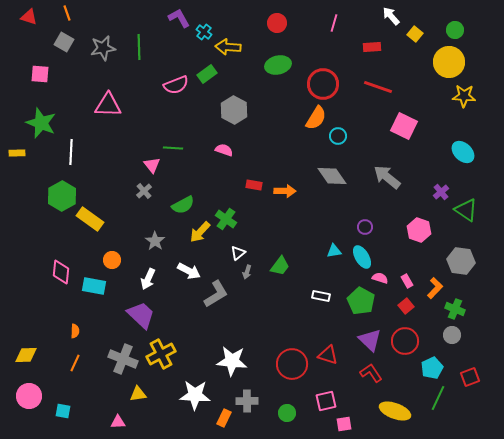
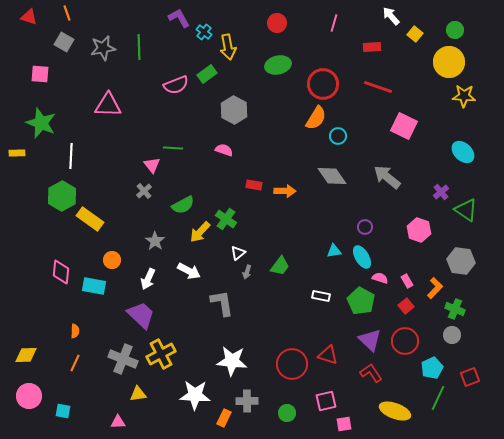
yellow arrow at (228, 47): rotated 105 degrees counterclockwise
white line at (71, 152): moved 4 px down
gray L-shape at (216, 294): moved 6 px right, 9 px down; rotated 68 degrees counterclockwise
